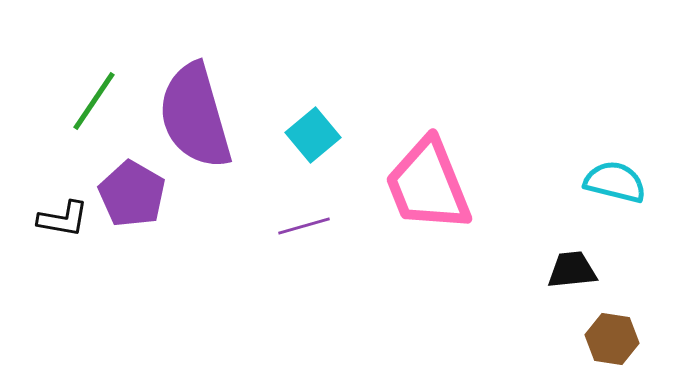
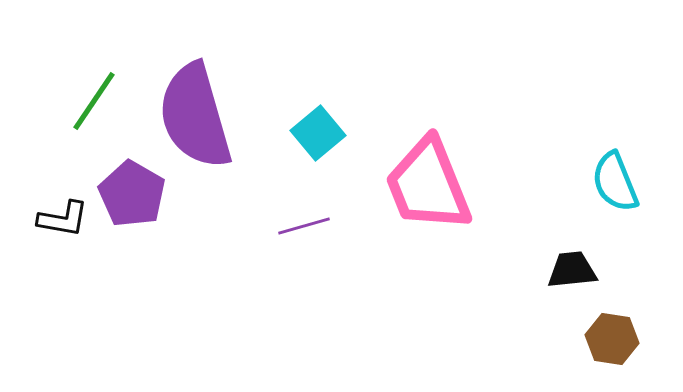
cyan square: moved 5 px right, 2 px up
cyan semicircle: rotated 126 degrees counterclockwise
